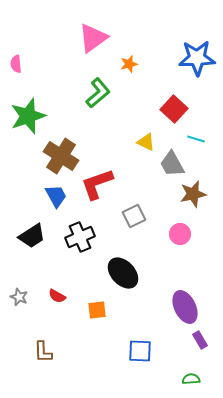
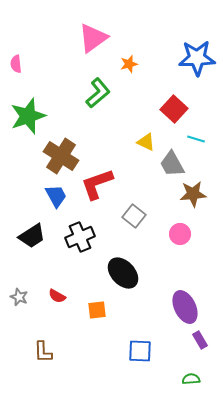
brown star: rotated 8 degrees clockwise
gray square: rotated 25 degrees counterclockwise
